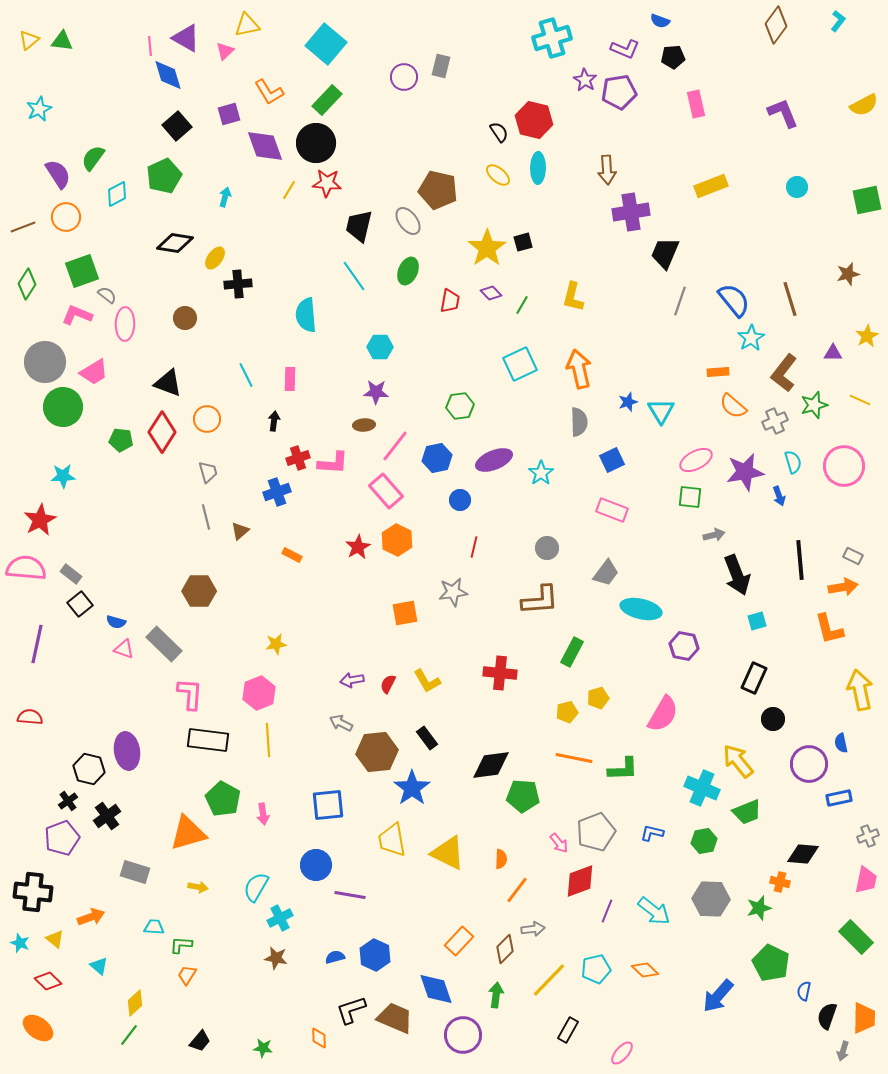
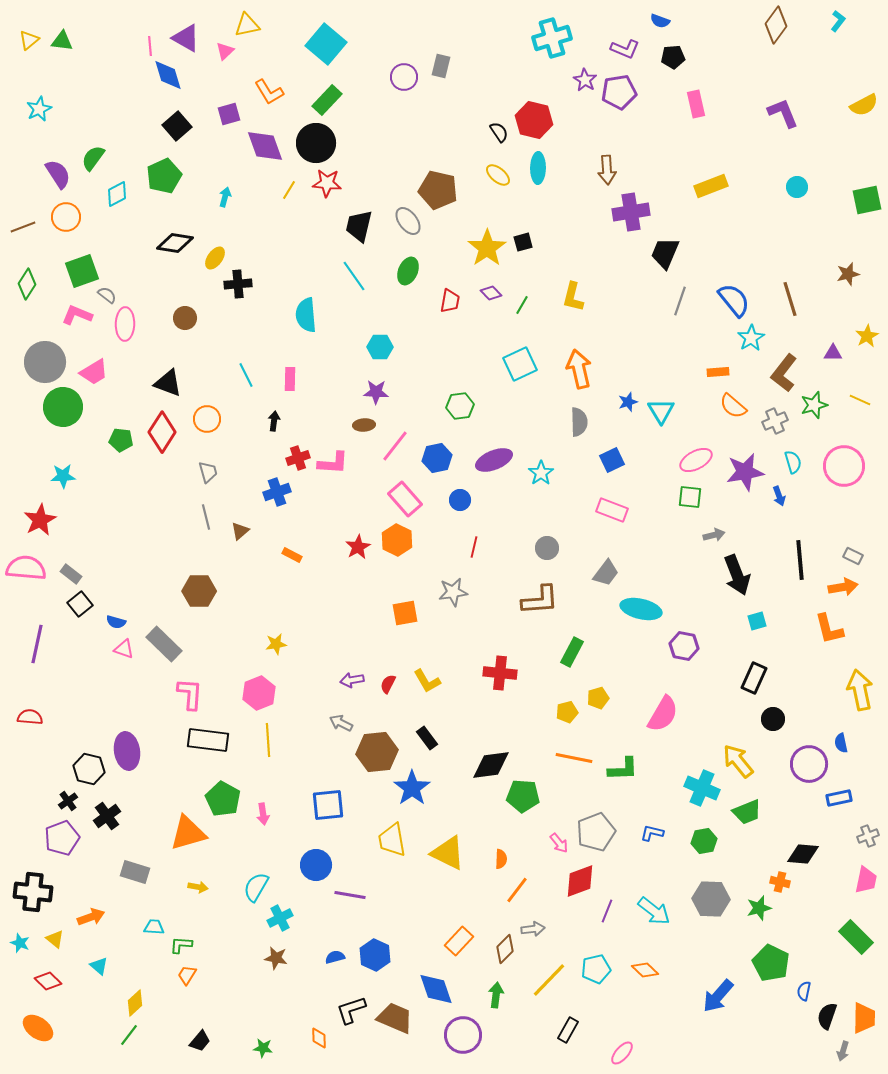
pink rectangle at (386, 491): moved 19 px right, 8 px down
